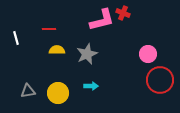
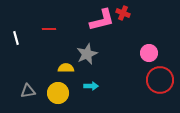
yellow semicircle: moved 9 px right, 18 px down
pink circle: moved 1 px right, 1 px up
